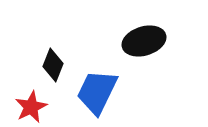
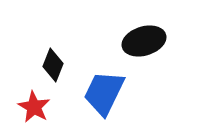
blue trapezoid: moved 7 px right, 1 px down
red star: moved 3 px right; rotated 16 degrees counterclockwise
